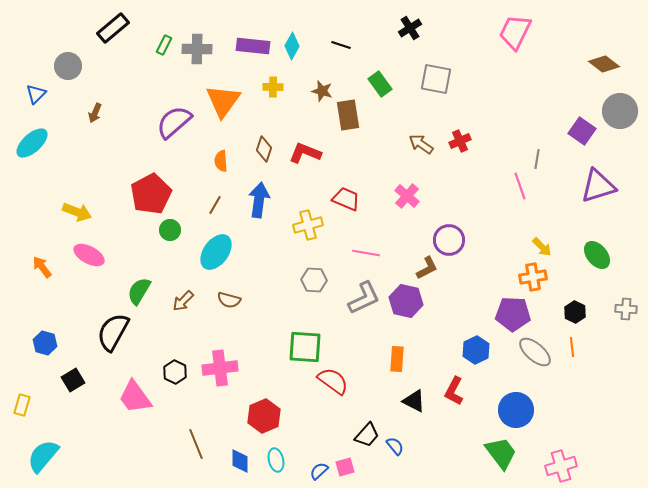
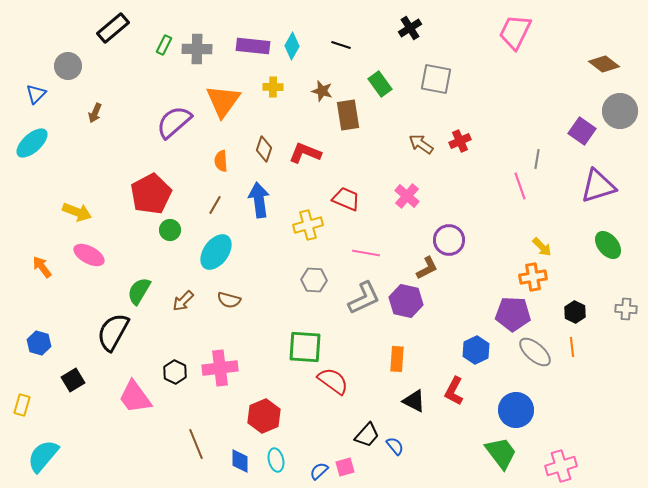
blue arrow at (259, 200): rotated 16 degrees counterclockwise
green ellipse at (597, 255): moved 11 px right, 10 px up
blue hexagon at (45, 343): moved 6 px left
